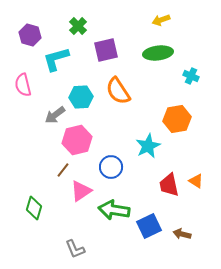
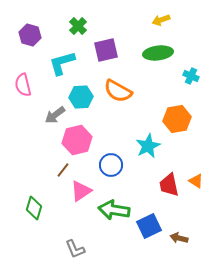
cyan L-shape: moved 6 px right, 4 px down
orange semicircle: rotated 28 degrees counterclockwise
blue circle: moved 2 px up
brown arrow: moved 3 px left, 4 px down
